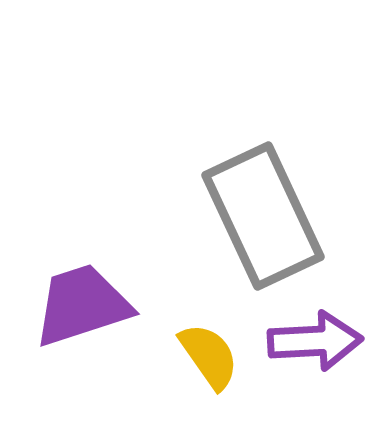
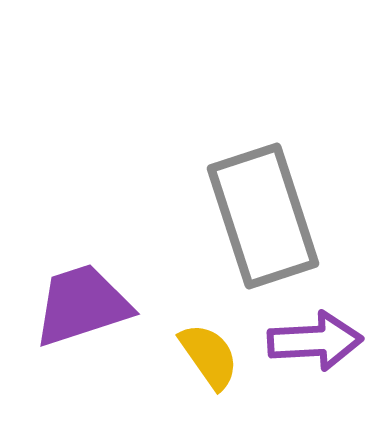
gray rectangle: rotated 7 degrees clockwise
